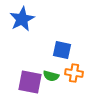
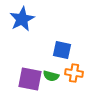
purple square: moved 3 px up
